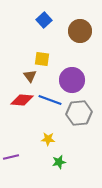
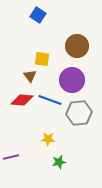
blue square: moved 6 px left, 5 px up; rotated 14 degrees counterclockwise
brown circle: moved 3 px left, 15 px down
